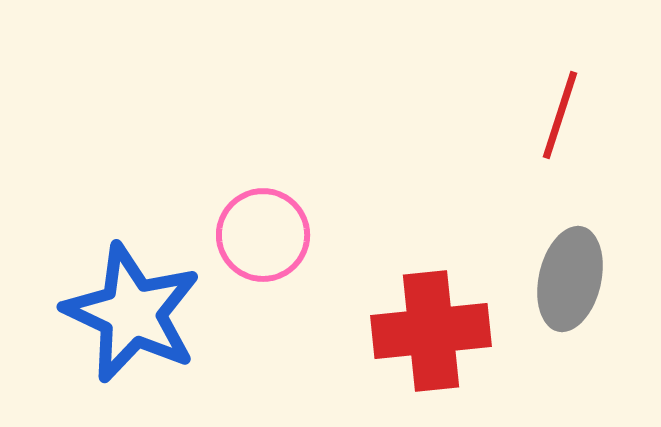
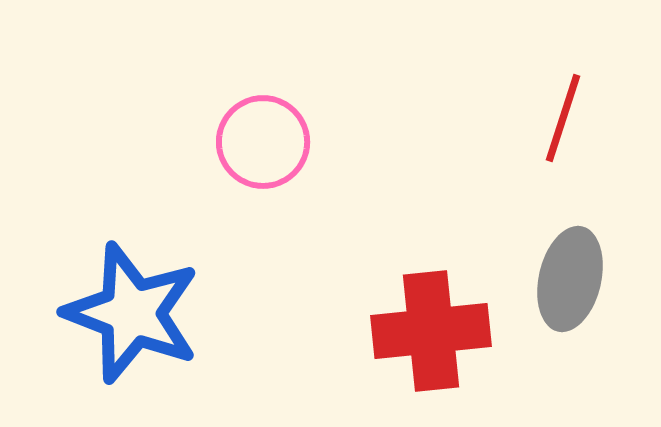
red line: moved 3 px right, 3 px down
pink circle: moved 93 px up
blue star: rotated 4 degrees counterclockwise
